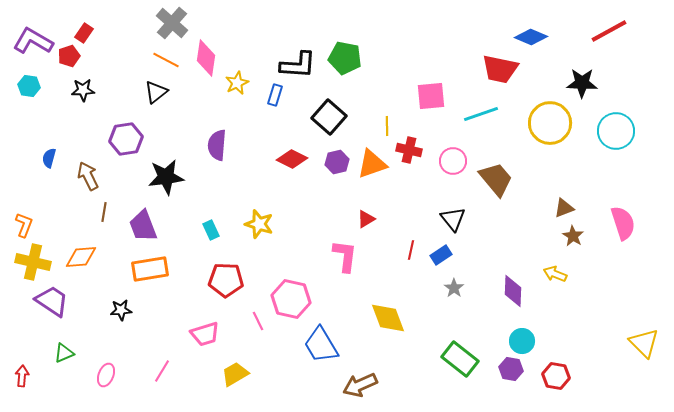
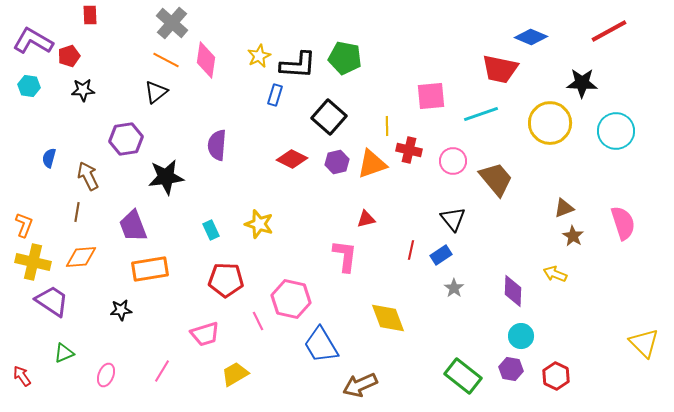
red rectangle at (84, 33): moved 6 px right, 18 px up; rotated 36 degrees counterclockwise
pink diamond at (206, 58): moved 2 px down
yellow star at (237, 83): moved 22 px right, 27 px up
brown line at (104, 212): moved 27 px left
red triangle at (366, 219): rotated 18 degrees clockwise
purple trapezoid at (143, 226): moved 10 px left
cyan circle at (522, 341): moved 1 px left, 5 px up
green rectangle at (460, 359): moved 3 px right, 17 px down
red arrow at (22, 376): rotated 40 degrees counterclockwise
red hexagon at (556, 376): rotated 16 degrees clockwise
